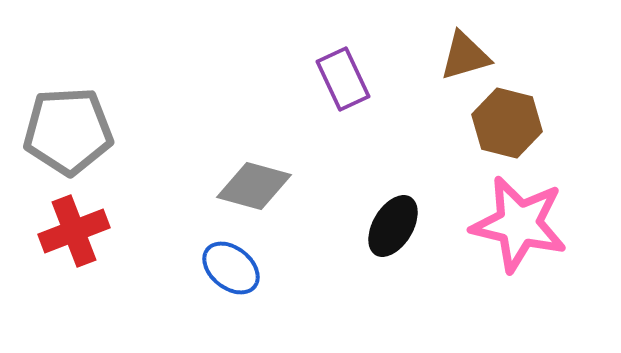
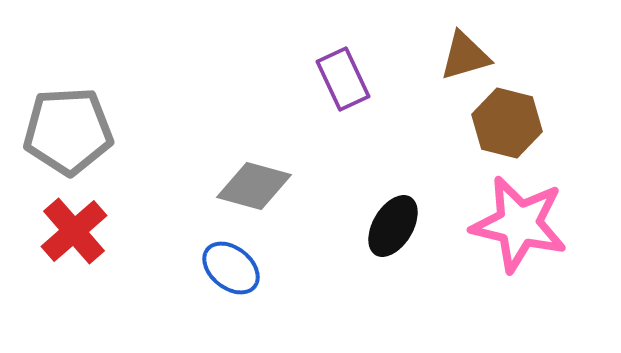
red cross: rotated 20 degrees counterclockwise
